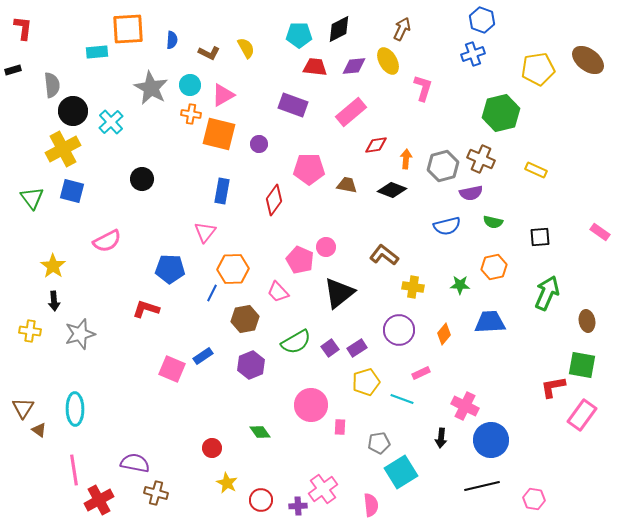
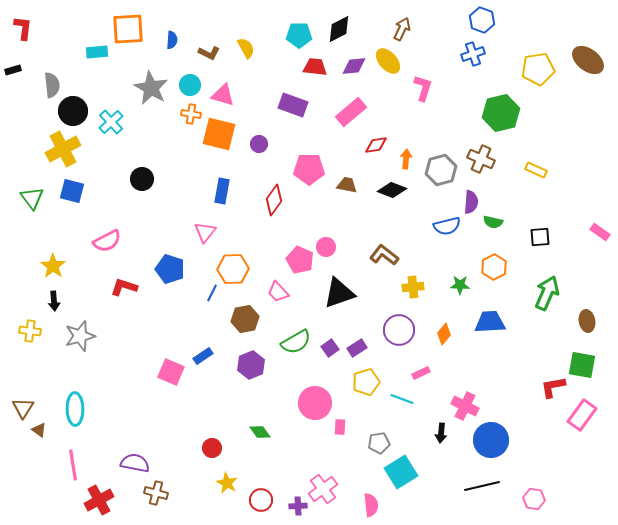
yellow ellipse at (388, 61): rotated 12 degrees counterclockwise
pink triangle at (223, 95): rotated 45 degrees clockwise
gray hexagon at (443, 166): moved 2 px left, 4 px down
purple semicircle at (471, 193): moved 9 px down; rotated 75 degrees counterclockwise
orange hexagon at (494, 267): rotated 15 degrees counterclockwise
blue pentagon at (170, 269): rotated 16 degrees clockwise
yellow cross at (413, 287): rotated 15 degrees counterclockwise
black triangle at (339, 293): rotated 20 degrees clockwise
red L-shape at (146, 309): moved 22 px left, 22 px up
gray star at (80, 334): moved 2 px down
pink square at (172, 369): moved 1 px left, 3 px down
pink circle at (311, 405): moved 4 px right, 2 px up
black arrow at (441, 438): moved 5 px up
pink line at (74, 470): moved 1 px left, 5 px up
